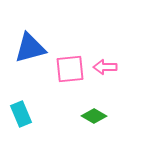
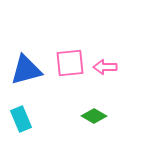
blue triangle: moved 4 px left, 22 px down
pink square: moved 6 px up
cyan rectangle: moved 5 px down
